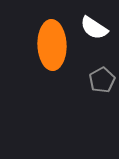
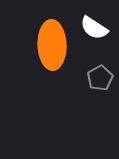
gray pentagon: moved 2 px left, 2 px up
